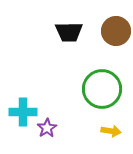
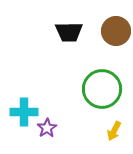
cyan cross: moved 1 px right
yellow arrow: moved 3 px right; rotated 108 degrees clockwise
